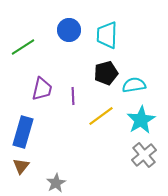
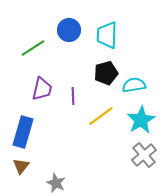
green line: moved 10 px right, 1 px down
gray star: rotated 18 degrees counterclockwise
